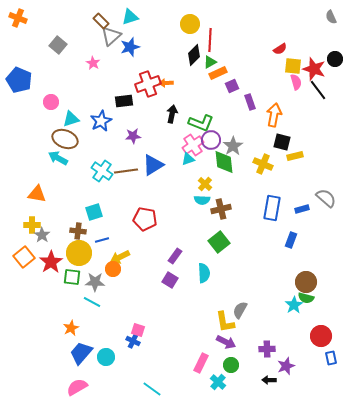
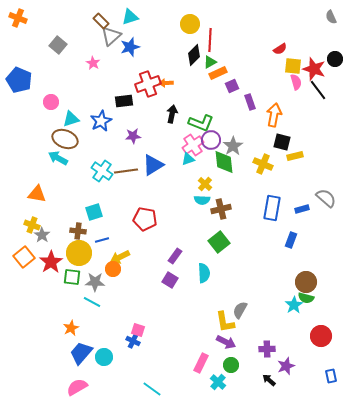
yellow cross at (32, 225): rotated 21 degrees clockwise
cyan circle at (106, 357): moved 2 px left
blue rectangle at (331, 358): moved 18 px down
black arrow at (269, 380): rotated 40 degrees clockwise
